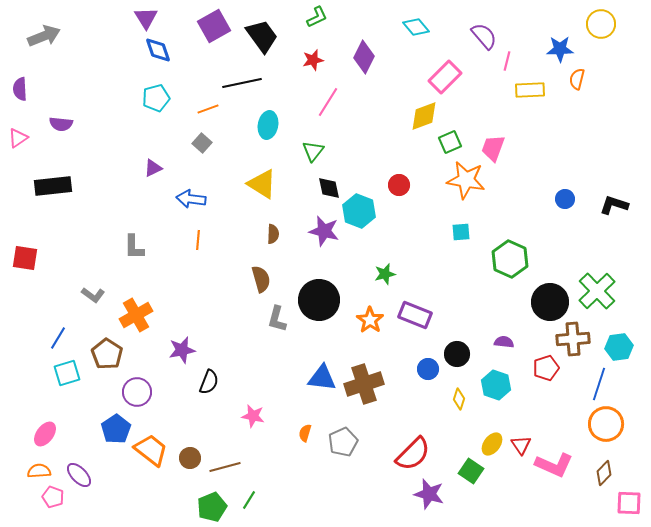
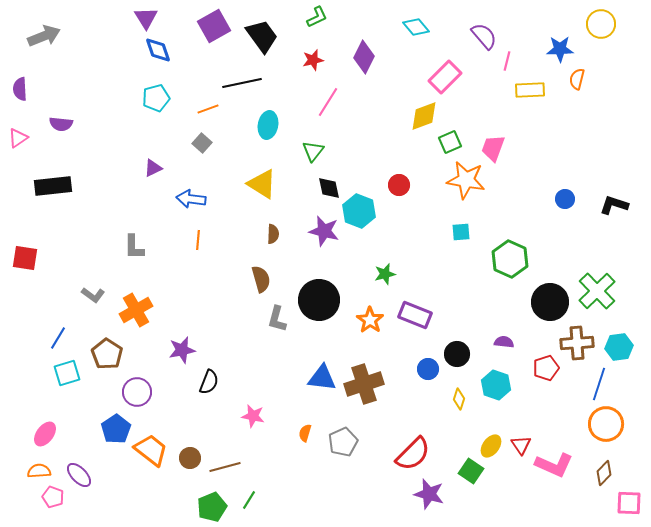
orange cross at (136, 315): moved 5 px up
brown cross at (573, 339): moved 4 px right, 4 px down
yellow ellipse at (492, 444): moved 1 px left, 2 px down
